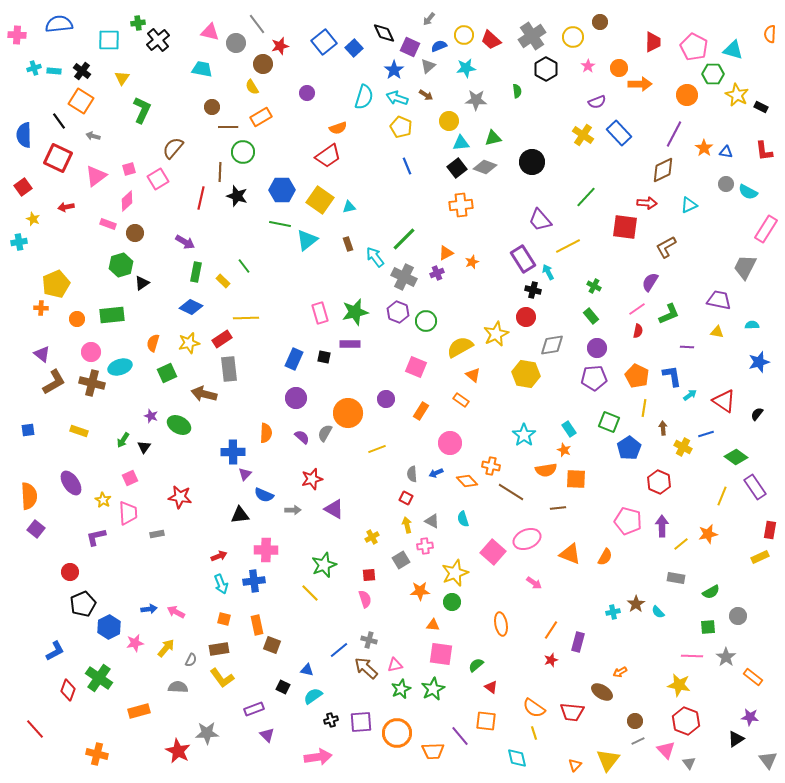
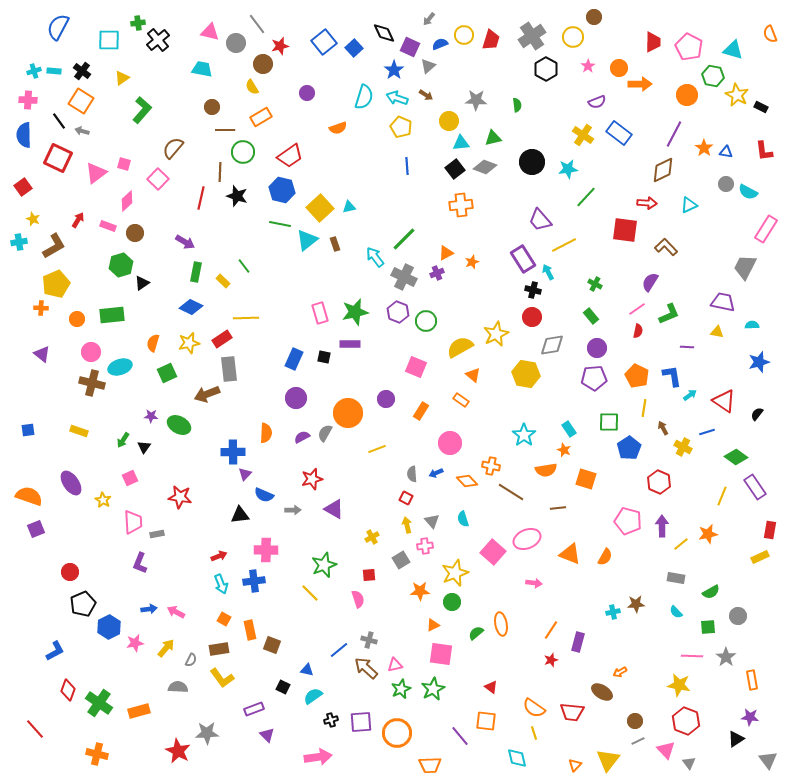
brown circle at (600, 22): moved 6 px left, 5 px up
blue semicircle at (59, 24): moved 1 px left, 3 px down; rotated 56 degrees counterclockwise
orange semicircle at (770, 34): rotated 24 degrees counterclockwise
pink cross at (17, 35): moved 11 px right, 65 px down
red trapezoid at (491, 40): rotated 115 degrees counterclockwise
blue semicircle at (439, 46): moved 1 px right, 2 px up
pink pentagon at (694, 47): moved 5 px left
cyan cross at (34, 68): moved 3 px down
cyan star at (466, 68): moved 102 px right, 101 px down
green hexagon at (713, 74): moved 2 px down; rotated 10 degrees clockwise
yellow triangle at (122, 78): rotated 21 degrees clockwise
green semicircle at (517, 91): moved 14 px down
green L-shape at (142, 110): rotated 16 degrees clockwise
brown line at (228, 127): moved 3 px left, 3 px down
blue rectangle at (619, 133): rotated 10 degrees counterclockwise
gray arrow at (93, 136): moved 11 px left, 5 px up
red trapezoid at (328, 156): moved 38 px left
blue line at (407, 166): rotated 18 degrees clockwise
black square at (457, 168): moved 2 px left, 1 px down
pink square at (129, 169): moved 5 px left, 5 px up; rotated 32 degrees clockwise
pink triangle at (96, 176): moved 3 px up
pink square at (158, 179): rotated 15 degrees counterclockwise
blue hexagon at (282, 190): rotated 15 degrees clockwise
yellow square at (320, 200): moved 8 px down; rotated 12 degrees clockwise
red arrow at (66, 207): moved 12 px right, 13 px down; rotated 133 degrees clockwise
pink rectangle at (108, 224): moved 2 px down
red square at (625, 227): moved 3 px down
brown rectangle at (348, 244): moved 13 px left
yellow line at (568, 246): moved 4 px left, 1 px up
brown L-shape at (666, 247): rotated 75 degrees clockwise
green cross at (594, 286): moved 1 px right, 2 px up
purple trapezoid at (719, 300): moved 4 px right, 2 px down
red circle at (526, 317): moved 6 px right
brown L-shape at (54, 382): moved 136 px up
brown arrow at (204, 394): moved 3 px right; rotated 35 degrees counterclockwise
purple star at (151, 416): rotated 16 degrees counterclockwise
green square at (609, 422): rotated 20 degrees counterclockwise
brown arrow at (663, 428): rotated 24 degrees counterclockwise
blue line at (706, 434): moved 1 px right, 2 px up
purple semicircle at (302, 437): rotated 70 degrees counterclockwise
orange square at (576, 479): moved 10 px right; rotated 15 degrees clockwise
orange semicircle at (29, 496): rotated 68 degrees counterclockwise
pink trapezoid at (128, 513): moved 5 px right, 9 px down
gray triangle at (432, 521): rotated 21 degrees clockwise
purple square at (36, 529): rotated 30 degrees clockwise
purple L-shape at (96, 537): moved 44 px right, 26 px down; rotated 55 degrees counterclockwise
pink arrow at (534, 583): rotated 28 degrees counterclockwise
pink semicircle at (365, 599): moved 7 px left
brown star at (636, 604): rotated 30 degrees clockwise
cyan semicircle at (658, 612): moved 18 px right
orange square at (224, 619): rotated 16 degrees clockwise
orange rectangle at (257, 625): moved 7 px left, 5 px down
orange triangle at (433, 625): rotated 32 degrees counterclockwise
green semicircle at (476, 665): moved 32 px up
orange rectangle at (753, 677): moved 1 px left, 3 px down; rotated 42 degrees clockwise
green cross at (99, 678): moved 25 px down
orange trapezoid at (433, 751): moved 3 px left, 14 px down
